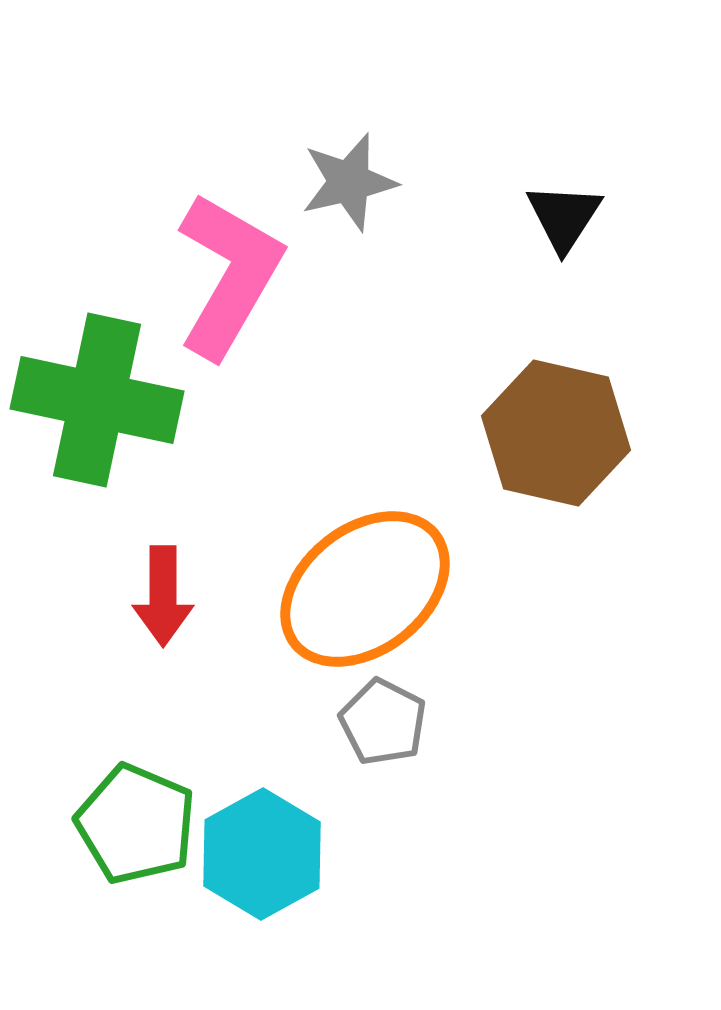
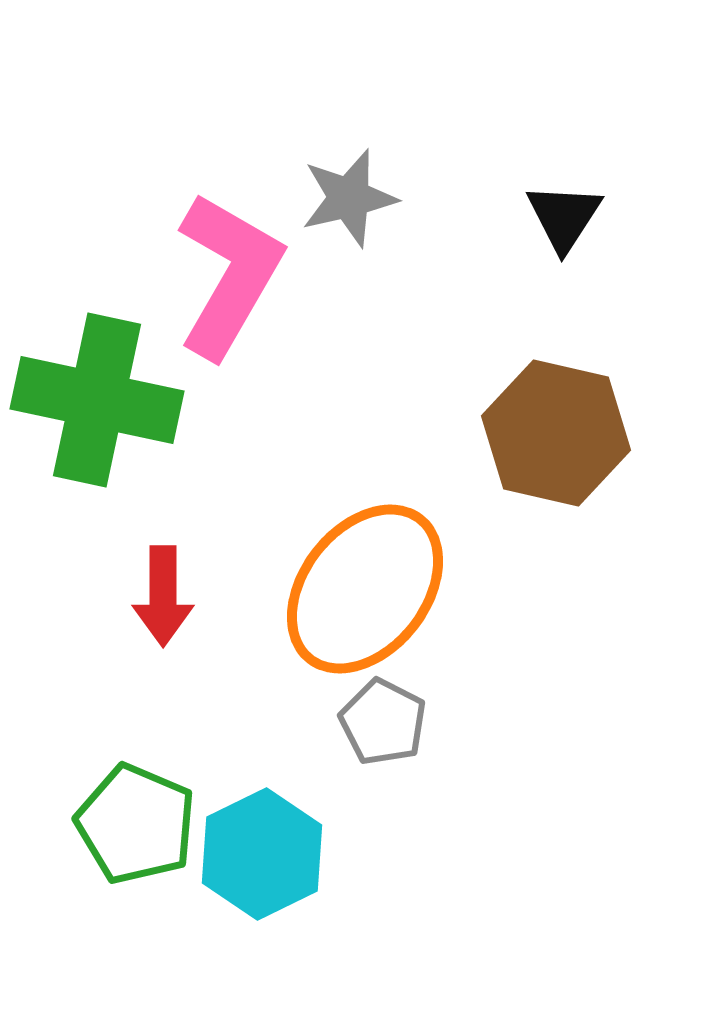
gray star: moved 16 px down
orange ellipse: rotated 14 degrees counterclockwise
cyan hexagon: rotated 3 degrees clockwise
